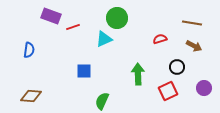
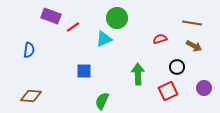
red line: rotated 16 degrees counterclockwise
